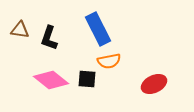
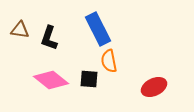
orange semicircle: rotated 90 degrees clockwise
black square: moved 2 px right
red ellipse: moved 3 px down
